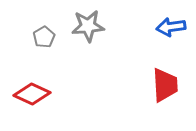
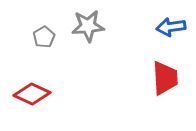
red trapezoid: moved 7 px up
